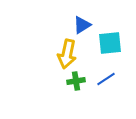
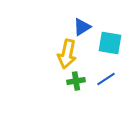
blue triangle: moved 2 px down
cyan square: rotated 15 degrees clockwise
